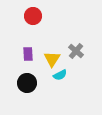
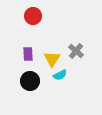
black circle: moved 3 px right, 2 px up
